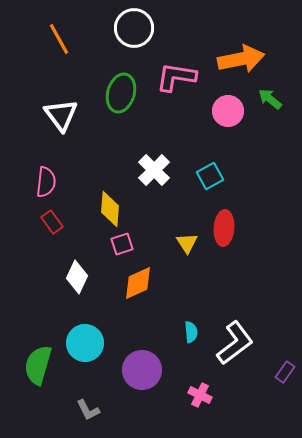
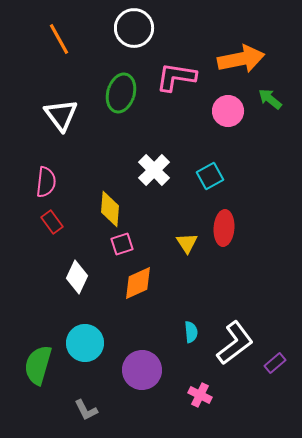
purple rectangle: moved 10 px left, 9 px up; rotated 15 degrees clockwise
gray L-shape: moved 2 px left
